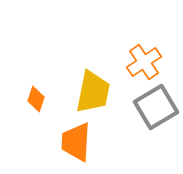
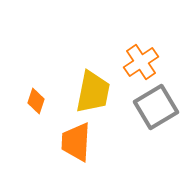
orange cross: moved 3 px left
orange diamond: moved 2 px down
